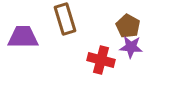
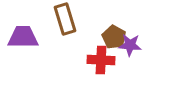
brown pentagon: moved 14 px left, 11 px down
purple star: moved 1 px left, 2 px up
red cross: rotated 12 degrees counterclockwise
